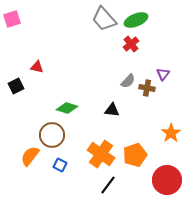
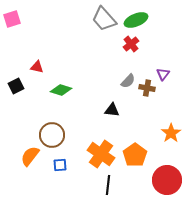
green diamond: moved 6 px left, 18 px up
orange pentagon: rotated 15 degrees counterclockwise
blue square: rotated 32 degrees counterclockwise
black line: rotated 30 degrees counterclockwise
